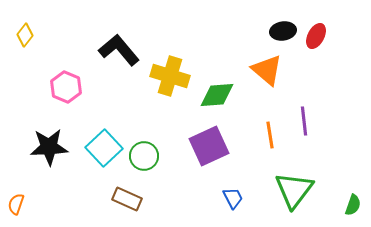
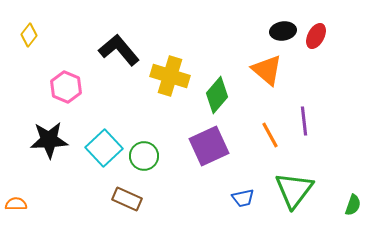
yellow diamond: moved 4 px right
green diamond: rotated 45 degrees counterclockwise
orange line: rotated 20 degrees counterclockwise
black star: moved 7 px up
blue trapezoid: moved 10 px right; rotated 105 degrees clockwise
orange semicircle: rotated 70 degrees clockwise
